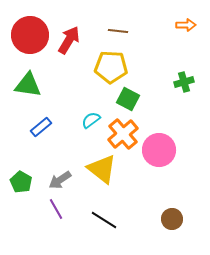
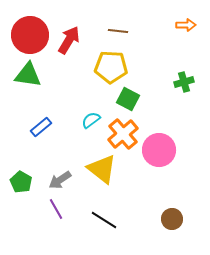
green triangle: moved 10 px up
